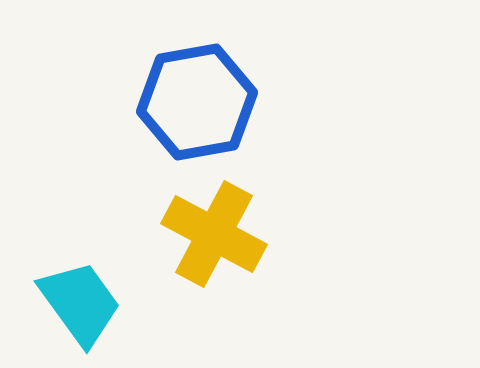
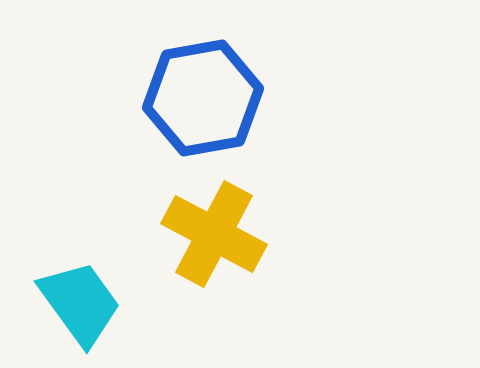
blue hexagon: moved 6 px right, 4 px up
